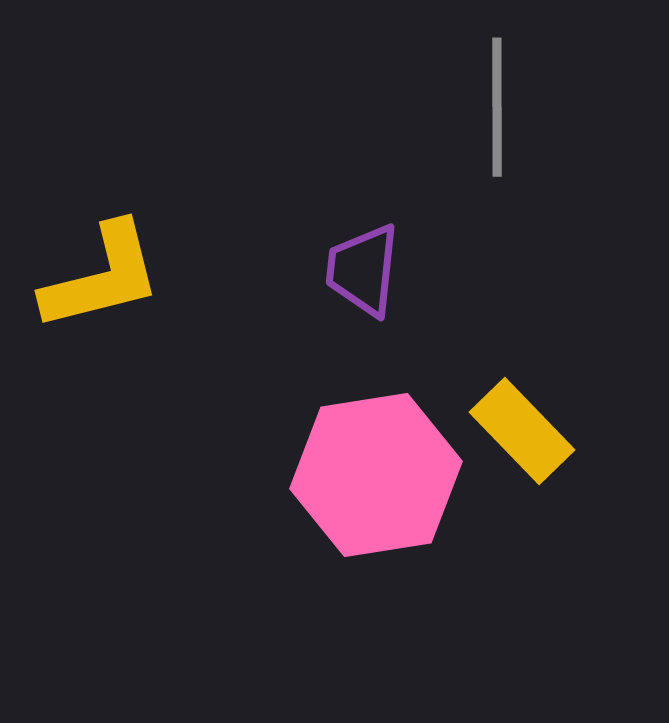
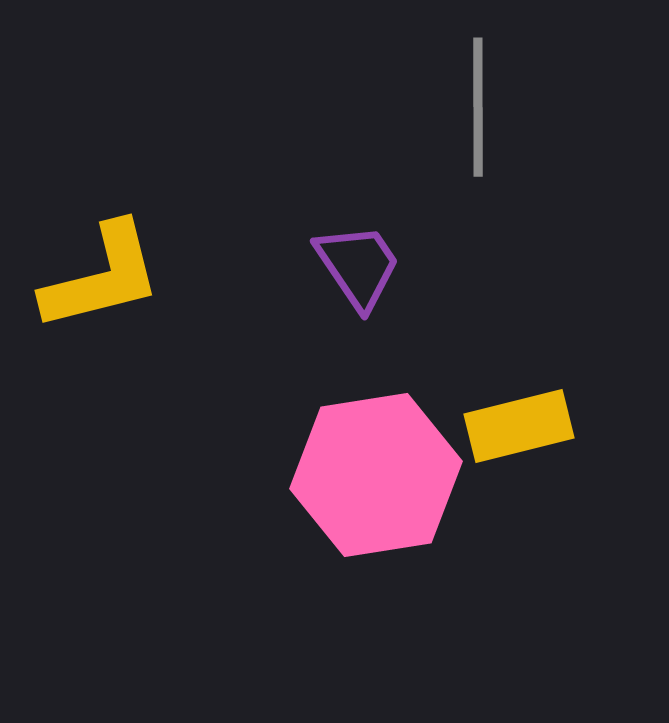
gray line: moved 19 px left
purple trapezoid: moved 5 px left, 4 px up; rotated 140 degrees clockwise
yellow rectangle: moved 3 px left, 5 px up; rotated 60 degrees counterclockwise
